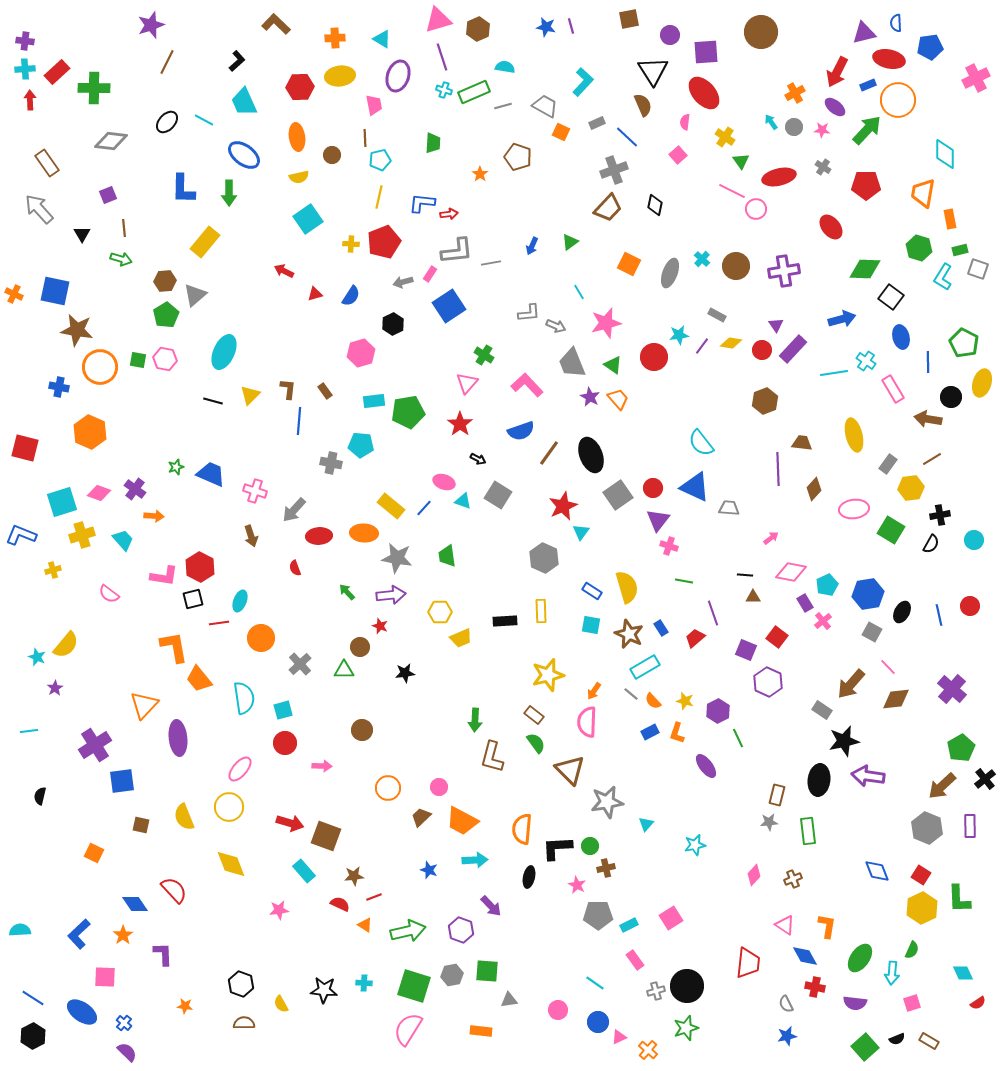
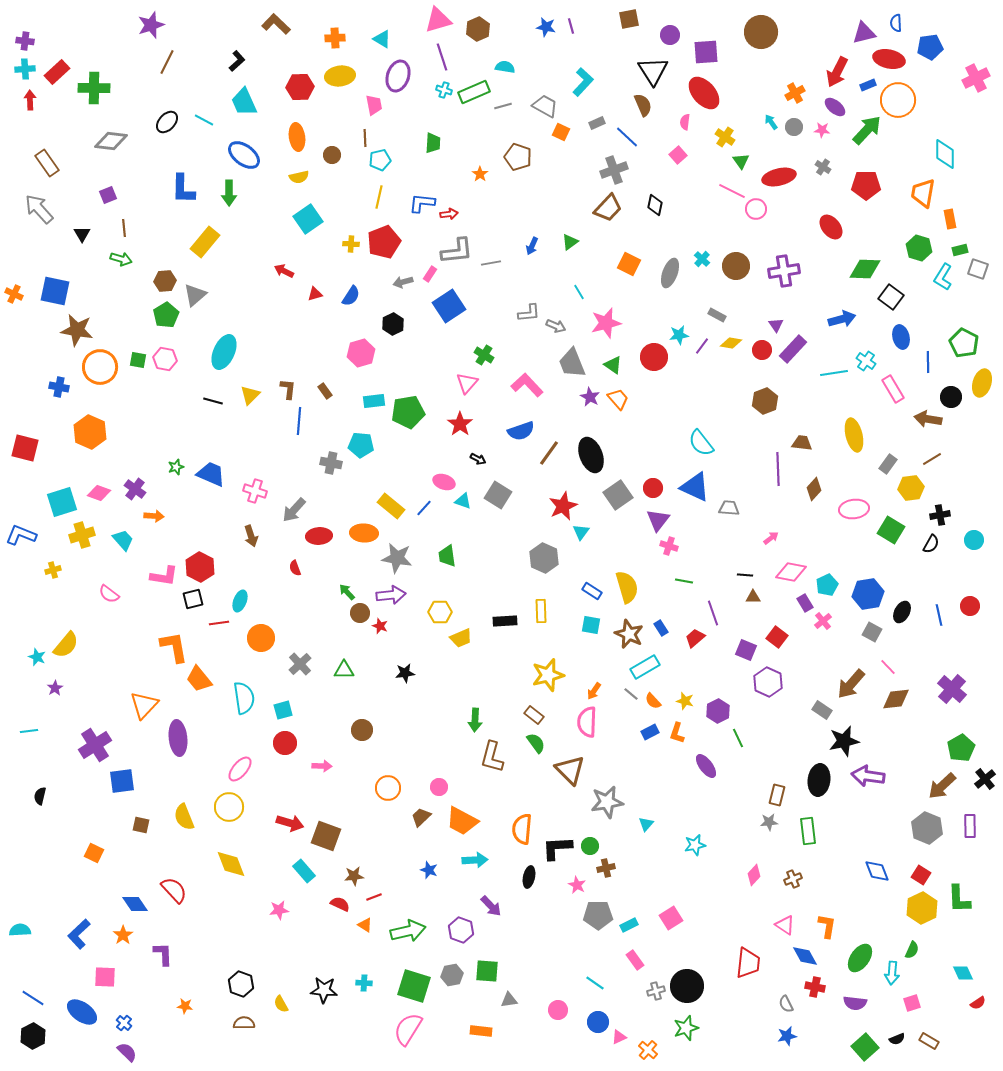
brown circle at (360, 647): moved 34 px up
